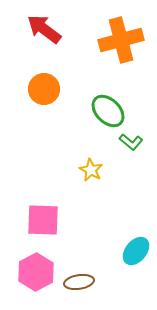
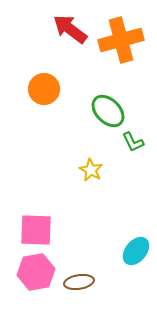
red arrow: moved 26 px right
green L-shape: moved 2 px right; rotated 25 degrees clockwise
pink square: moved 7 px left, 10 px down
pink hexagon: rotated 18 degrees clockwise
